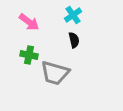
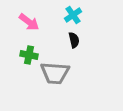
gray trapezoid: rotated 12 degrees counterclockwise
